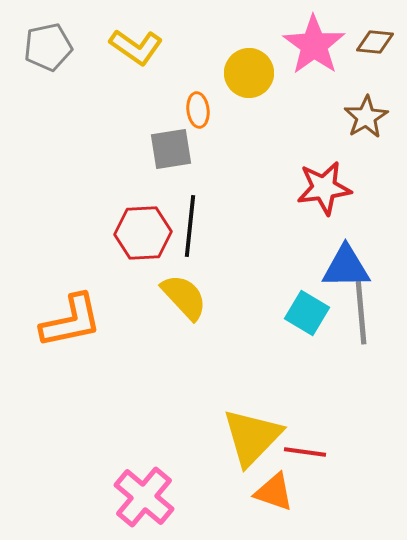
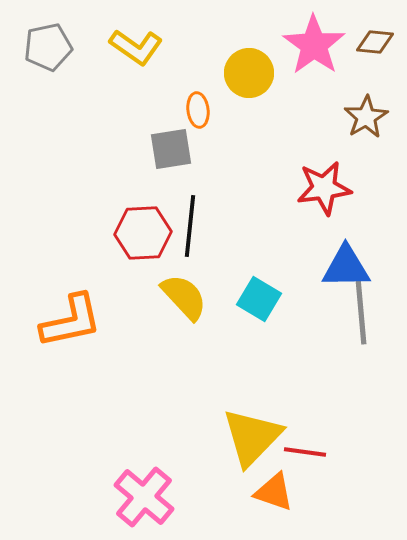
cyan square: moved 48 px left, 14 px up
